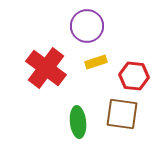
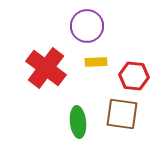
yellow rectangle: rotated 15 degrees clockwise
